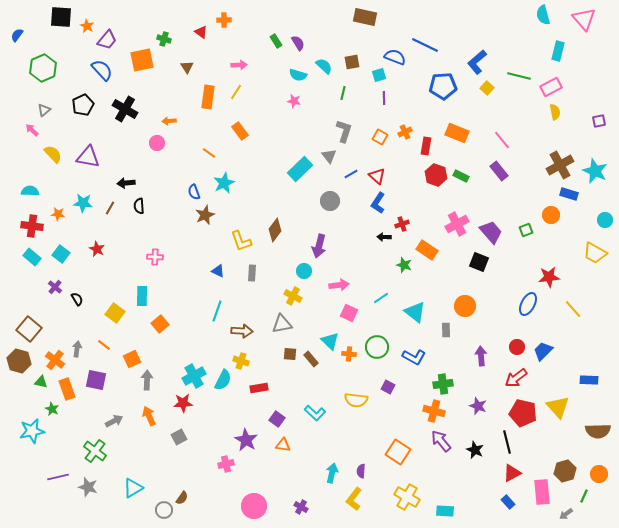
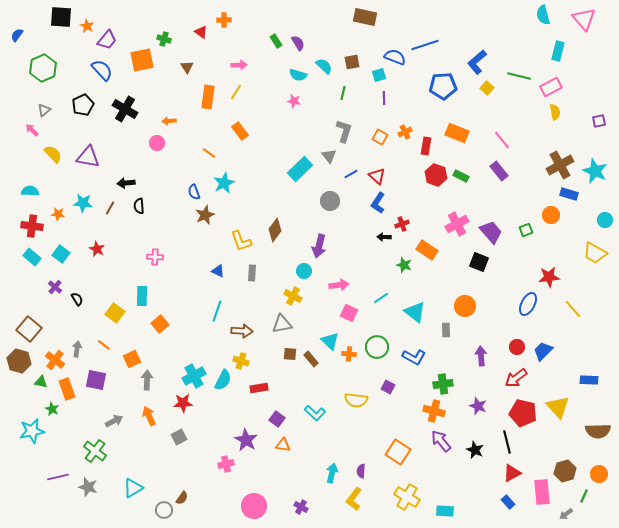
blue line at (425, 45): rotated 44 degrees counterclockwise
